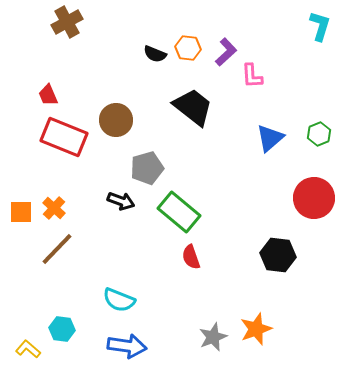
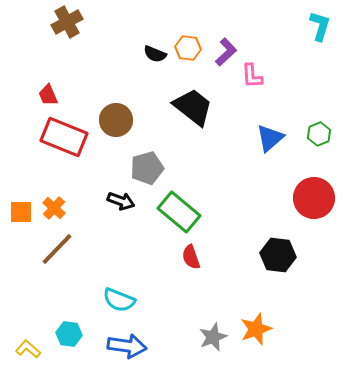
cyan hexagon: moved 7 px right, 5 px down
